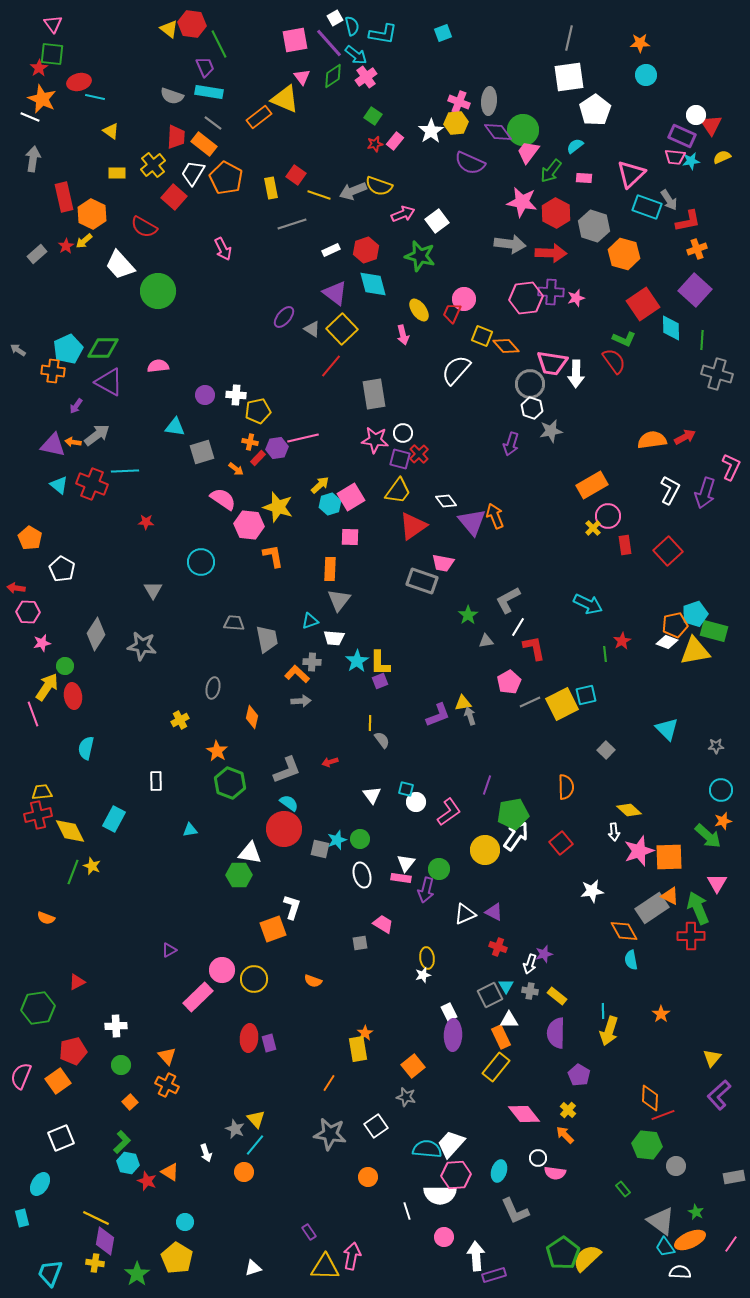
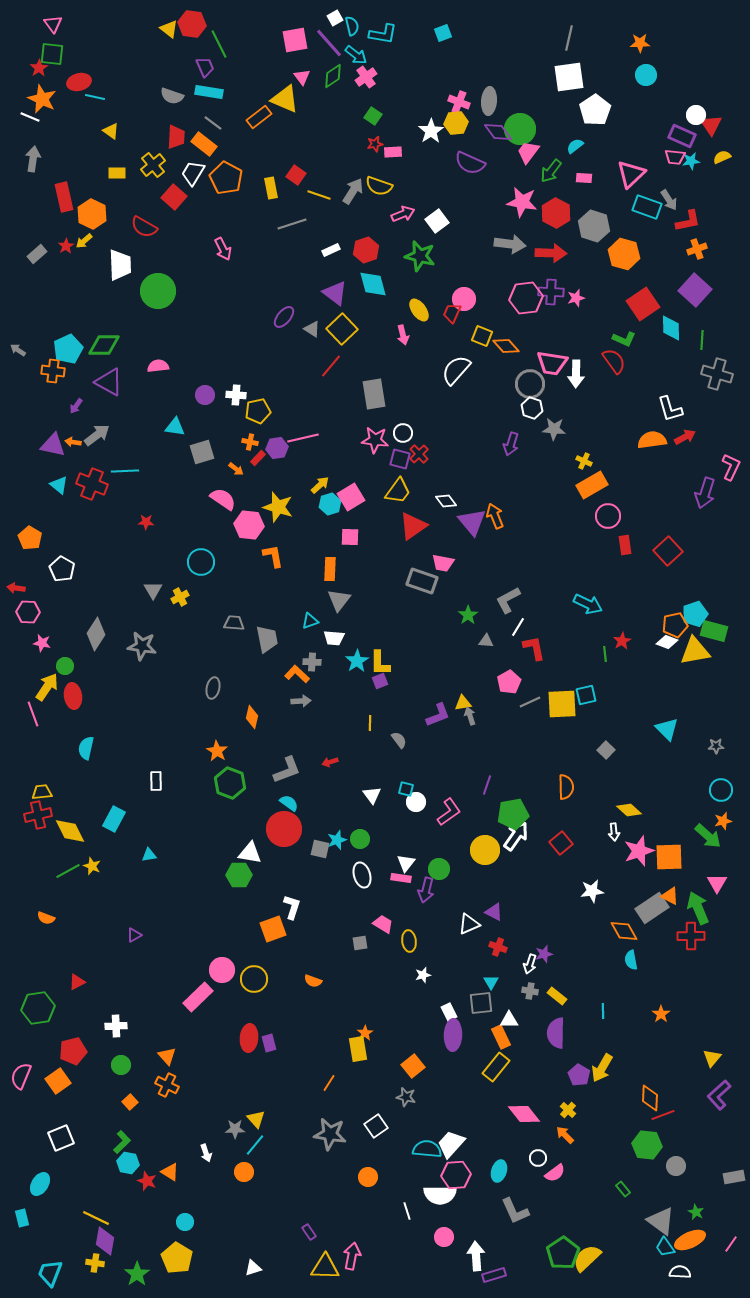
green circle at (523, 130): moved 3 px left, 1 px up
pink rectangle at (395, 141): moved 2 px left, 11 px down; rotated 48 degrees clockwise
gray arrow at (353, 191): rotated 144 degrees clockwise
white trapezoid at (120, 265): rotated 140 degrees counterclockwise
green diamond at (103, 348): moved 1 px right, 3 px up
gray star at (551, 431): moved 3 px right, 2 px up; rotated 15 degrees clockwise
white L-shape at (670, 490): moved 81 px up; rotated 136 degrees clockwise
yellow cross at (593, 528): moved 9 px left, 67 px up; rotated 21 degrees counterclockwise
gray triangle at (486, 641): rotated 14 degrees clockwise
pink star at (42, 643): rotated 24 degrees clockwise
yellow square at (562, 704): rotated 24 degrees clockwise
yellow cross at (180, 720): moved 123 px up
gray semicircle at (382, 740): moved 17 px right
cyan triangle at (190, 830): moved 41 px left, 25 px down
green line at (73, 872): moved 5 px left, 1 px up; rotated 40 degrees clockwise
white triangle at (465, 914): moved 4 px right, 10 px down
purple triangle at (169, 950): moved 35 px left, 15 px up
yellow ellipse at (427, 958): moved 18 px left, 17 px up
cyan triangle at (506, 986): moved 15 px left, 4 px up
gray square at (490, 995): moved 9 px left, 8 px down; rotated 20 degrees clockwise
yellow arrow at (609, 1031): moved 7 px left, 37 px down; rotated 12 degrees clockwise
gray star at (235, 1129): rotated 24 degrees counterclockwise
pink semicircle at (555, 1173): rotated 45 degrees counterclockwise
